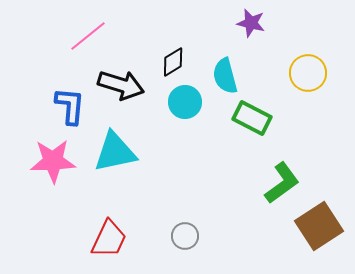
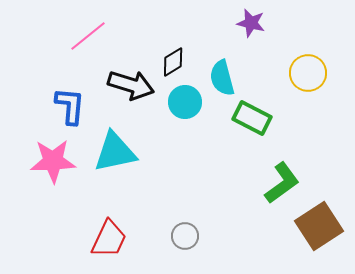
cyan semicircle: moved 3 px left, 2 px down
black arrow: moved 10 px right
